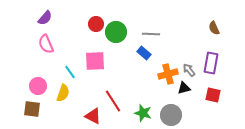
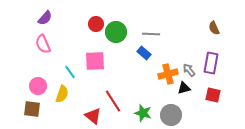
pink semicircle: moved 3 px left
yellow semicircle: moved 1 px left, 1 px down
red triangle: rotated 12 degrees clockwise
